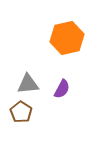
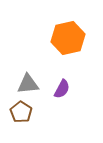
orange hexagon: moved 1 px right
